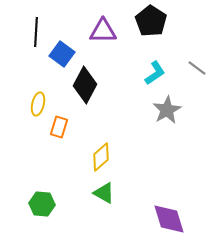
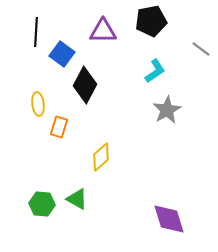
black pentagon: rotated 28 degrees clockwise
gray line: moved 4 px right, 19 px up
cyan L-shape: moved 2 px up
yellow ellipse: rotated 20 degrees counterclockwise
green triangle: moved 27 px left, 6 px down
